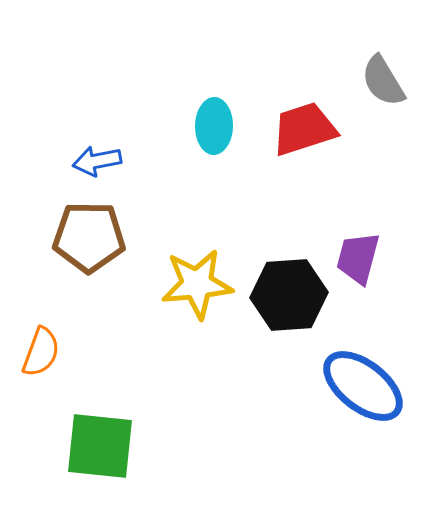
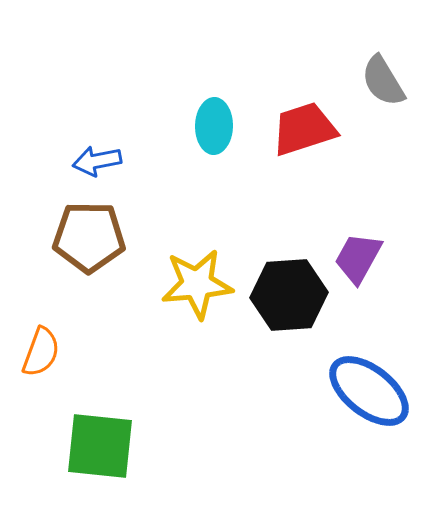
purple trapezoid: rotated 14 degrees clockwise
blue ellipse: moved 6 px right, 5 px down
